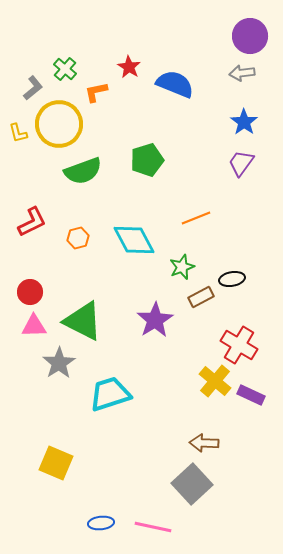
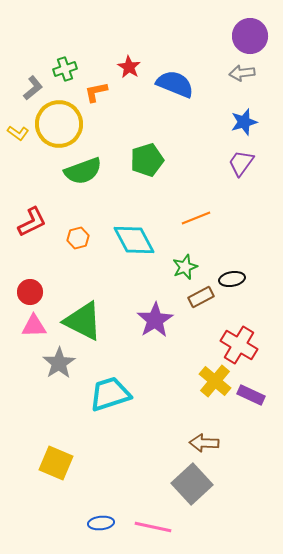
green cross: rotated 30 degrees clockwise
blue star: rotated 20 degrees clockwise
yellow L-shape: rotated 40 degrees counterclockwise
green star: moved 3 px right
